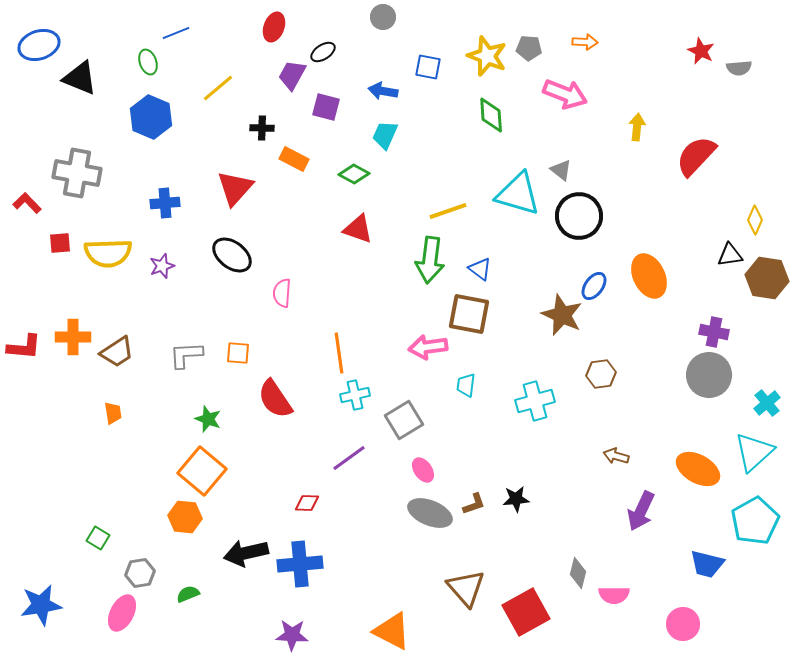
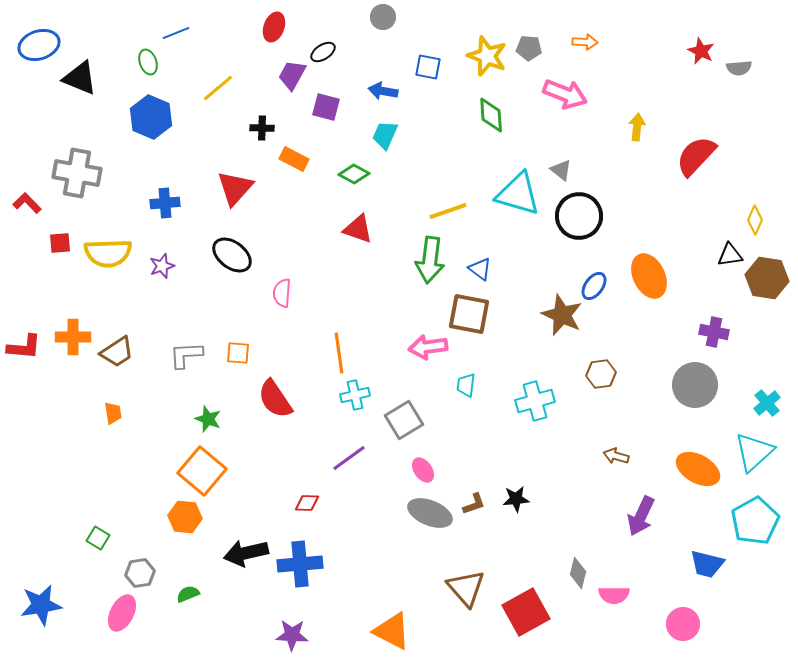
gray circle at (709, 375): moved 14 px left, 10 px down
purple arrow at (641, 511): moved 5 px down
